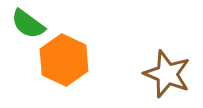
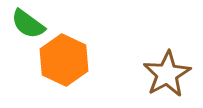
brown star: rotated 21 degrees clockwise
